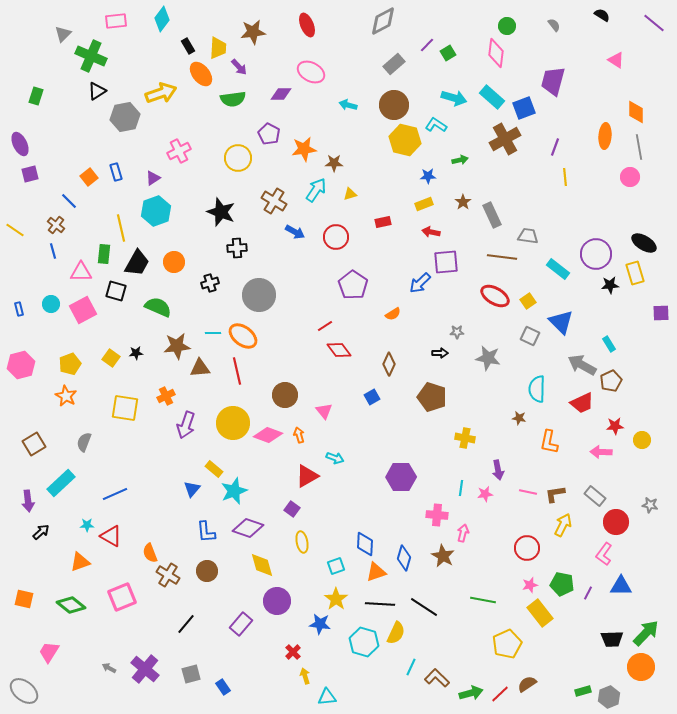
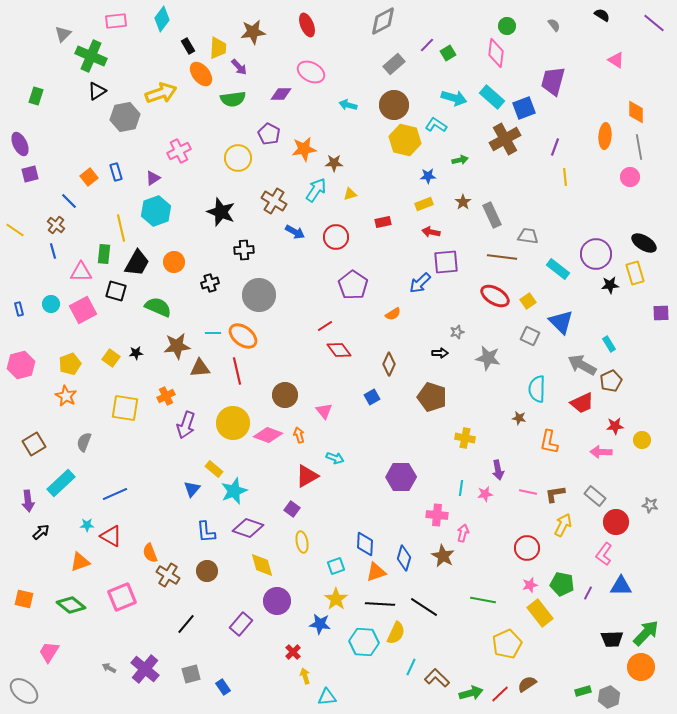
black cross at (237, 248): moved 7 px right, 2 px down
gray star at (457, 332): rotated 16 degrees counterclockwise
cyan hexagon at (364, 642): rotated 12 degrees counterclockwise
